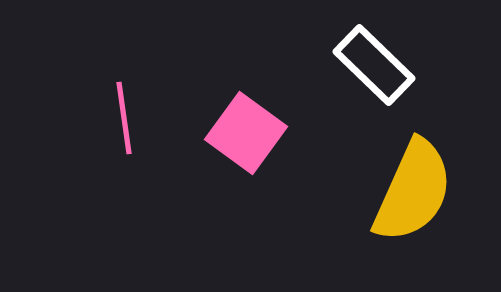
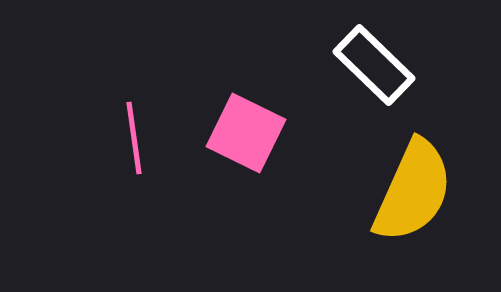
pink line: moved 10 px right, 20 px down
pink square: rotated 10 degrees counterclockwise
